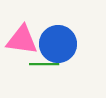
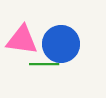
blue circle: moved 3 px right
